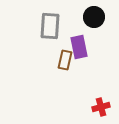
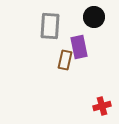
red cross: moved 1 px right, 1 px up
